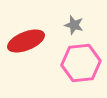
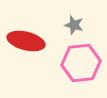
red ellipse: rotated 36 degrees clockwise
